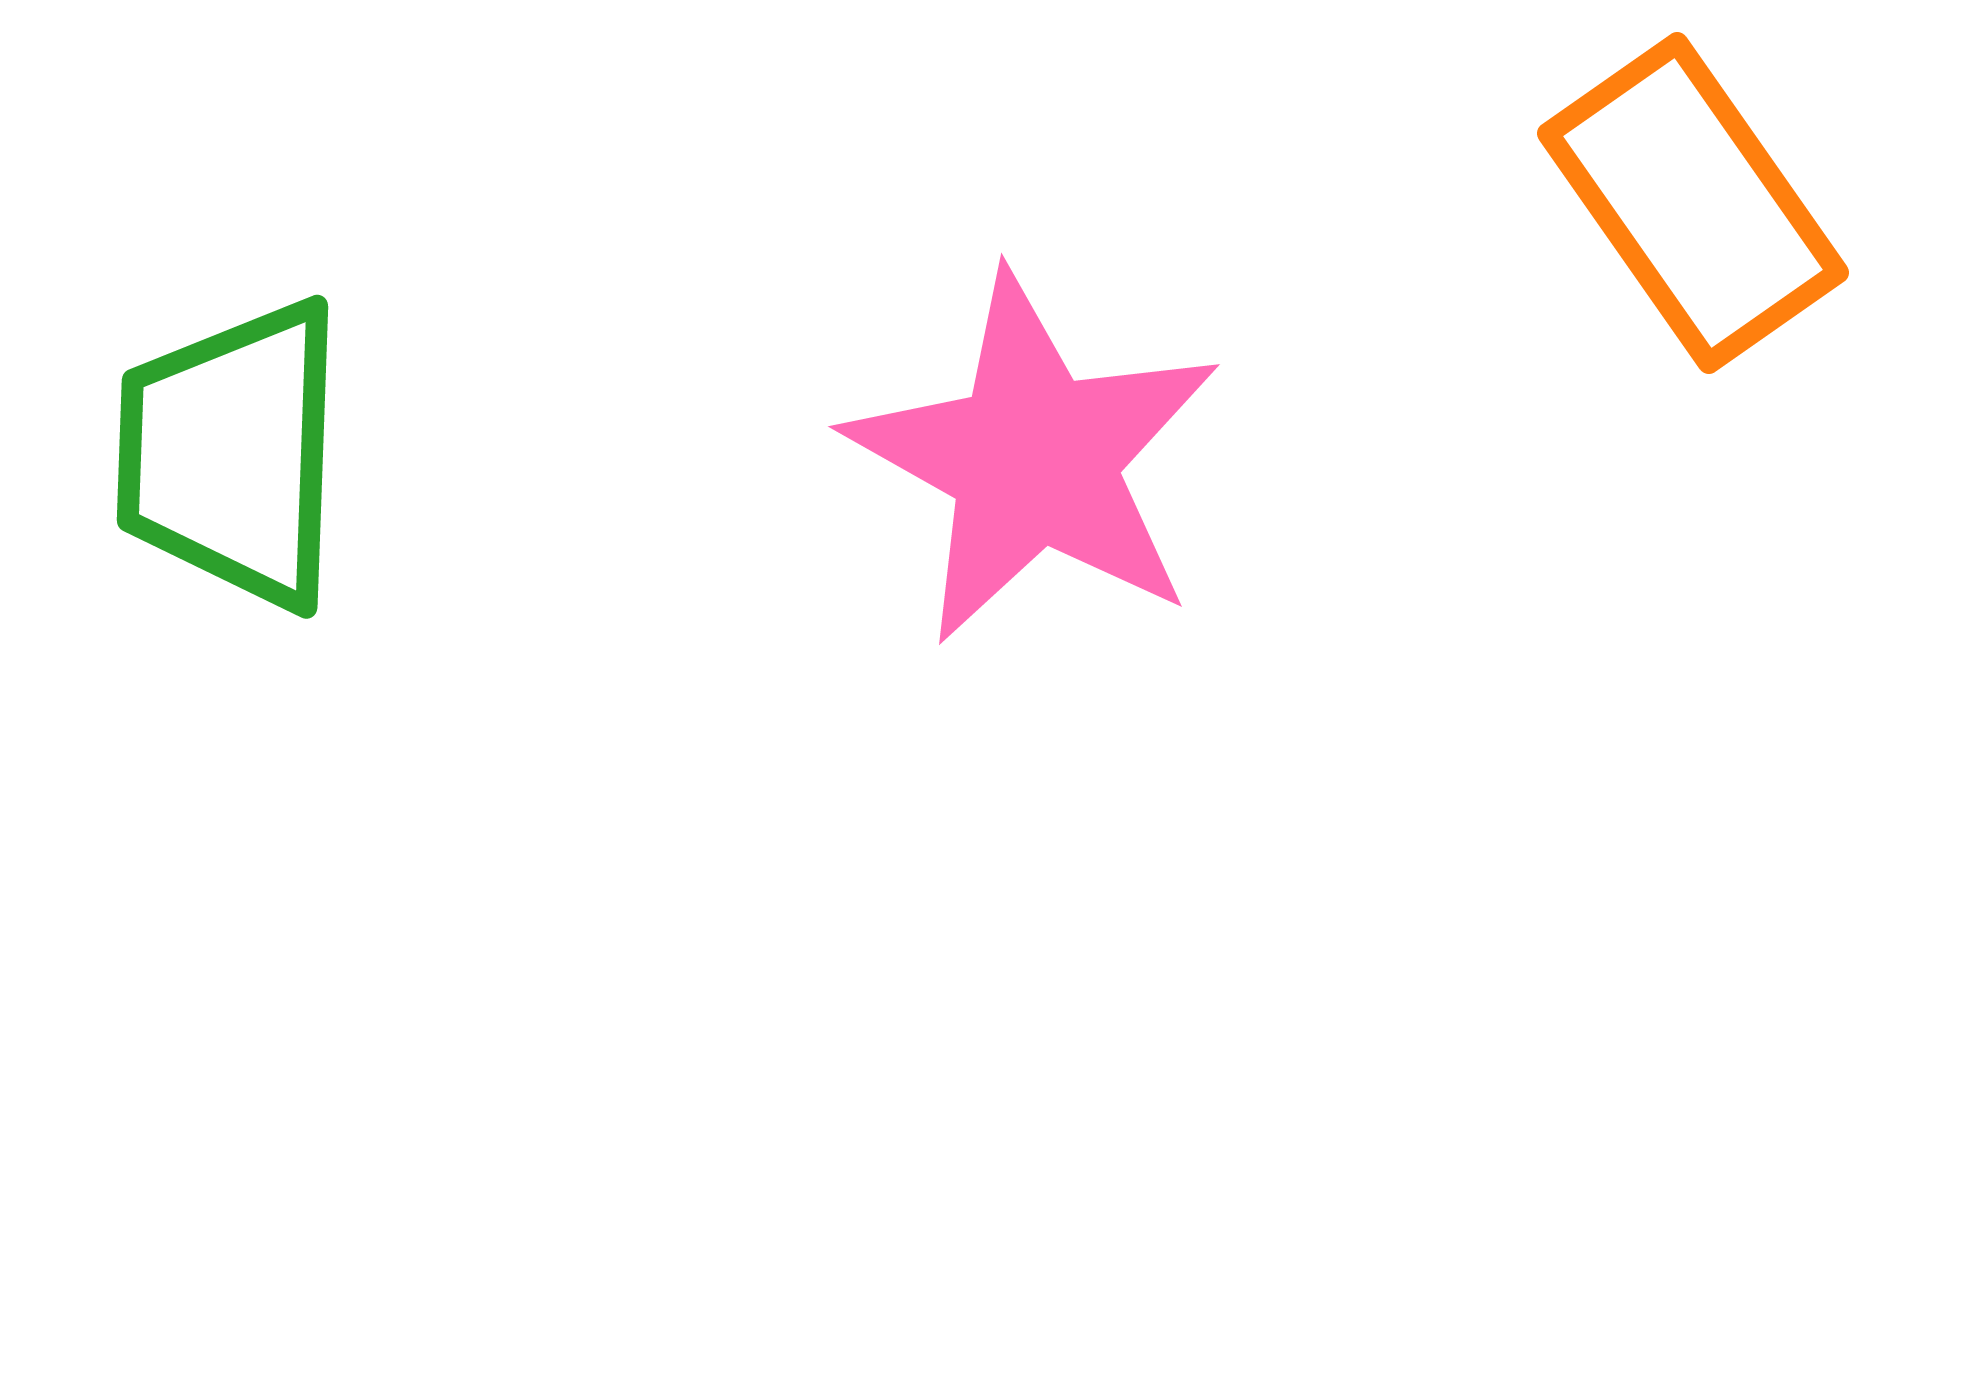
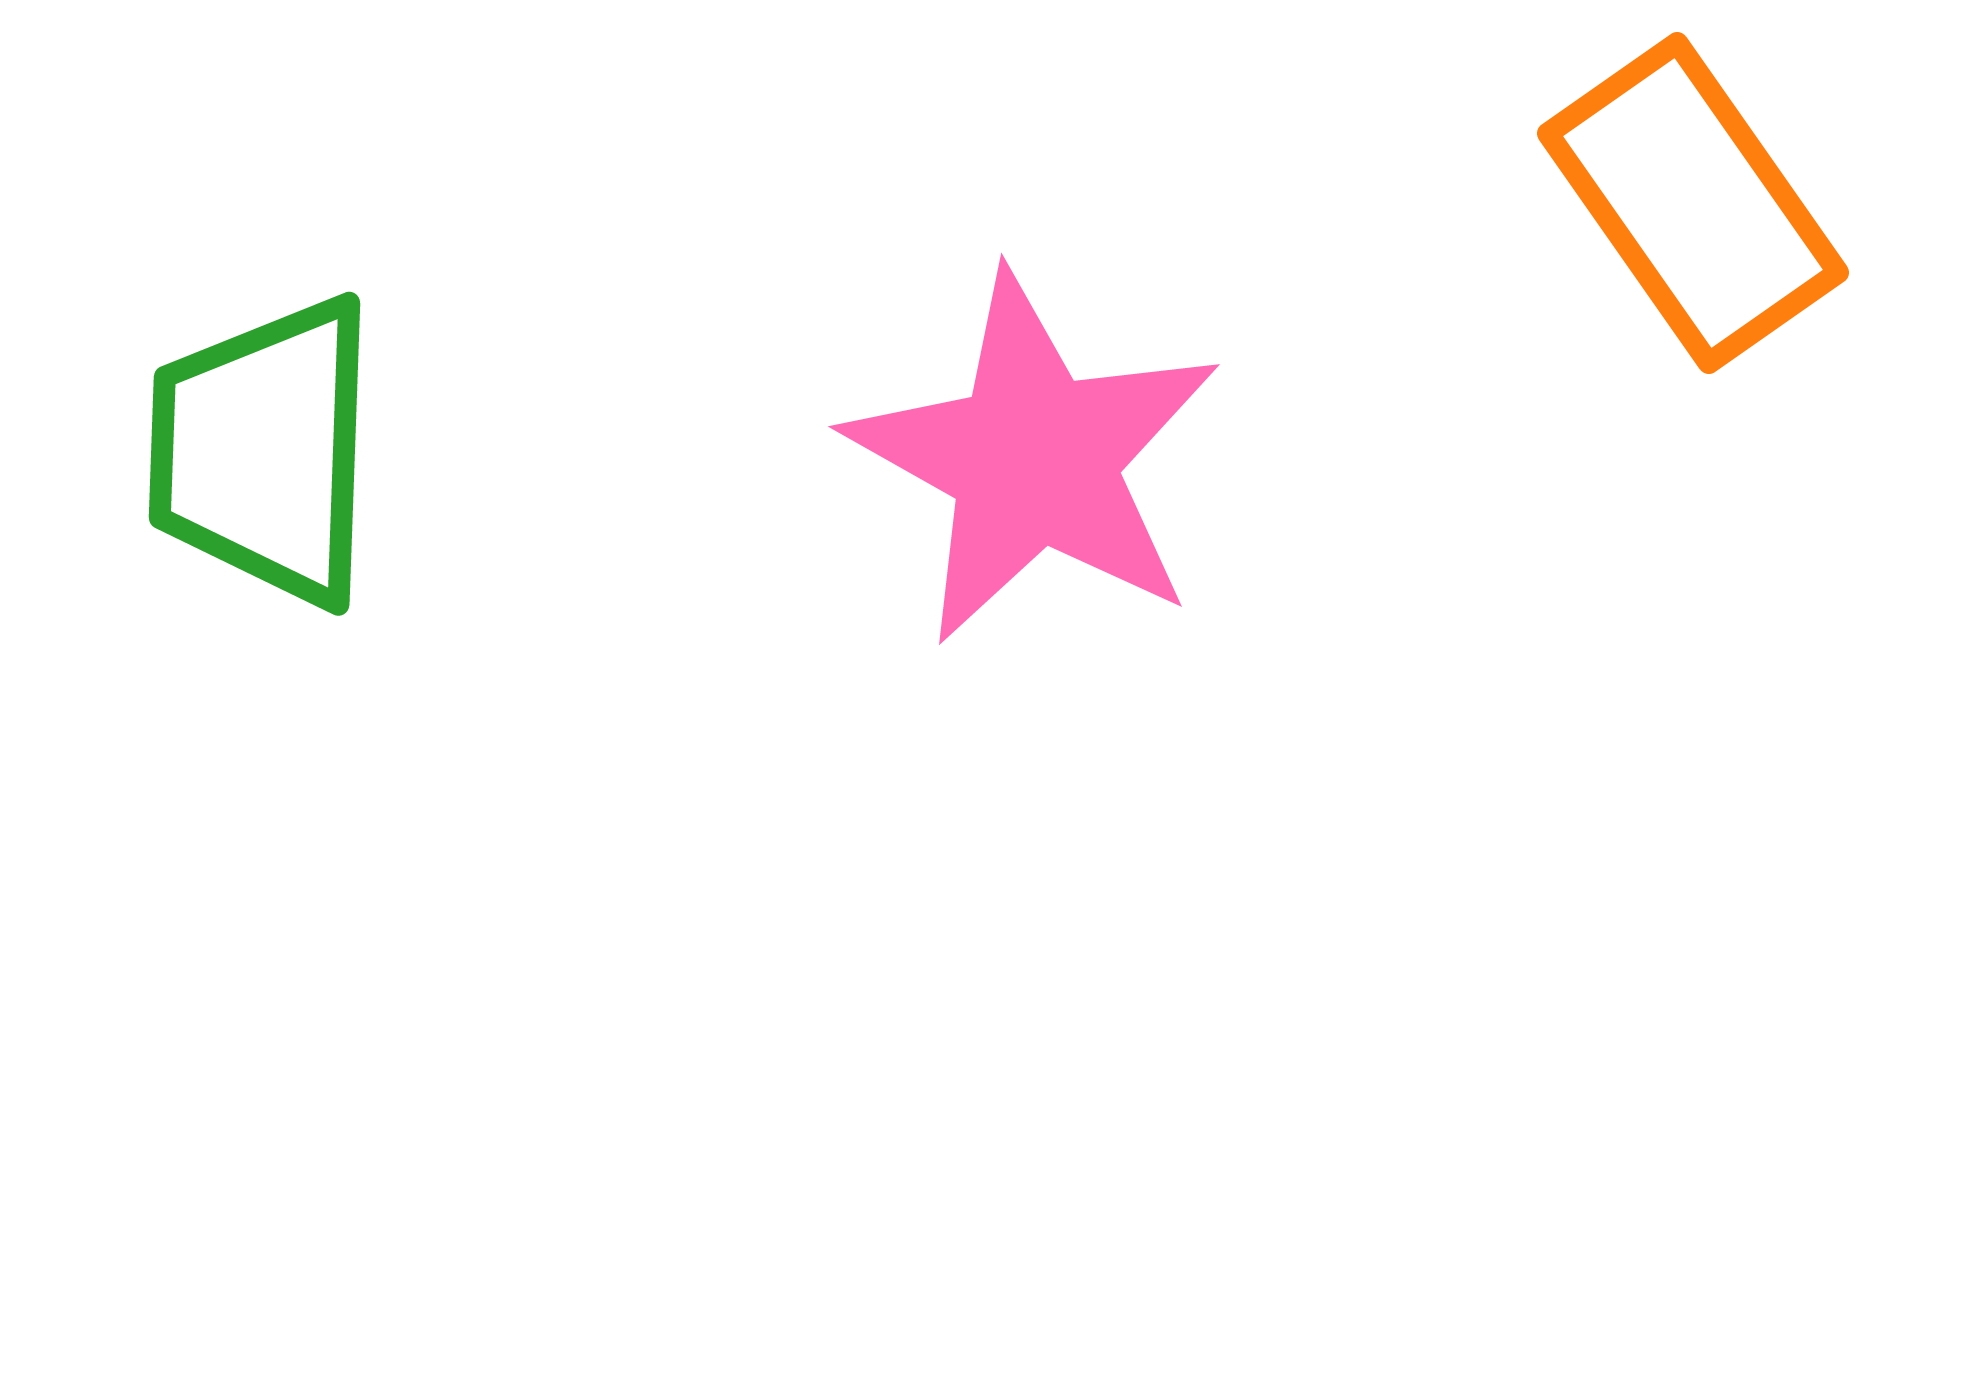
green trapezoid: moved 32 px right, 3 px up
